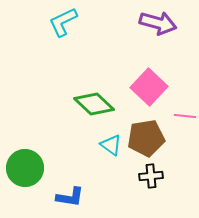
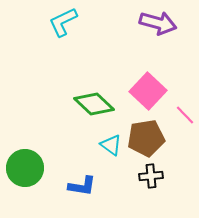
pink square: moved 1 px left, 4 px down
pink line: moved 1 px up; rotated 40 degrees clockwise
blue L-shape: moved 12 px right, 11 px up
